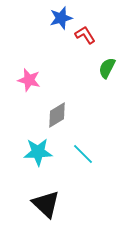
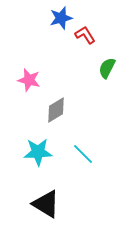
gray diamond: moved 1 px left, 5 px up
black triangle: rotated 12 degrees counterclockwise
